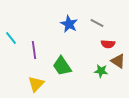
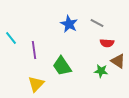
red semicircle: moved 1 px left, 1 px up
